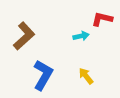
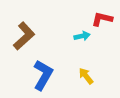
cyan arrow: moved 1 px right
